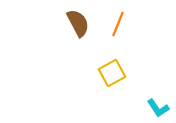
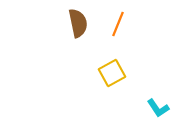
brown semicircle: rotated 16 degrees clockwise
